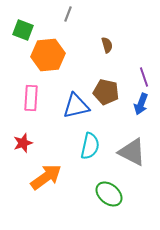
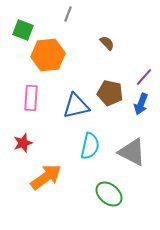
brown semicircle: moved 2 px up; rotated 28 degrees counterclockwise
purple line: rotated 60 degrees clockwise
brown pentagon: moved 4 px right, 1 px down
